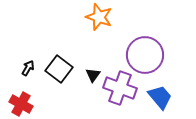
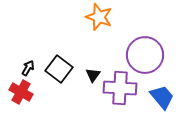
purple cross: rotated 16 degrees counterclockwise
blue trapezoid: moved 2 px right
red cross: moved 12 px up
